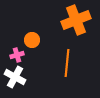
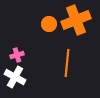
orange circle: moved 17 px right, 16 px up
